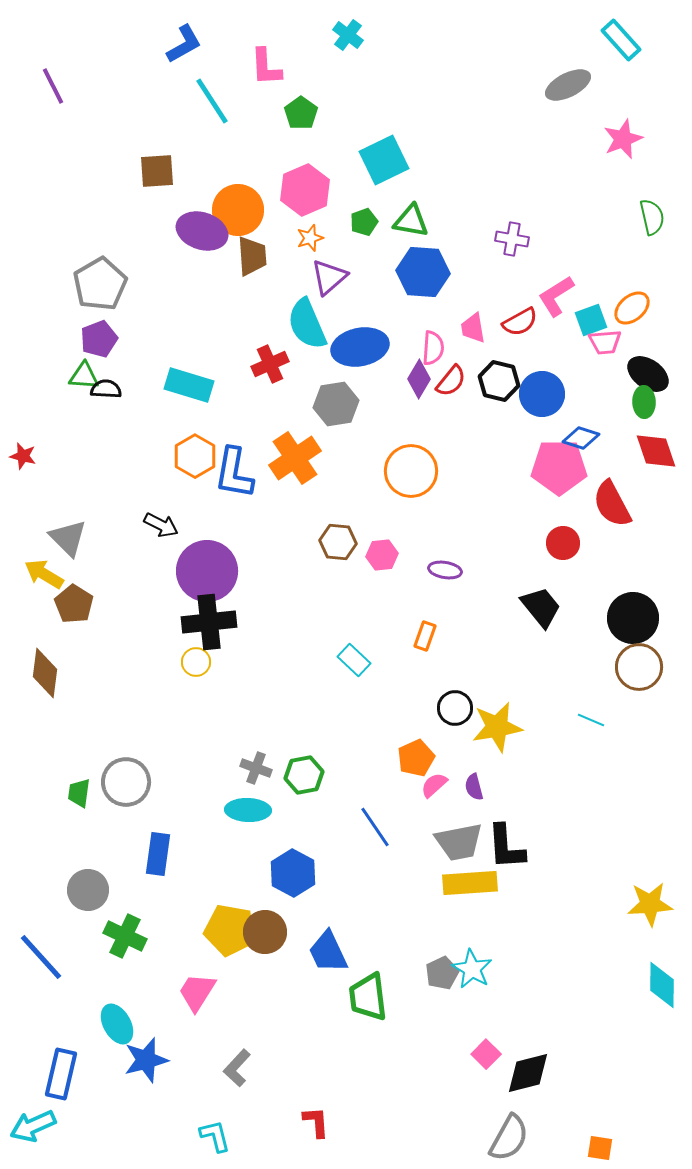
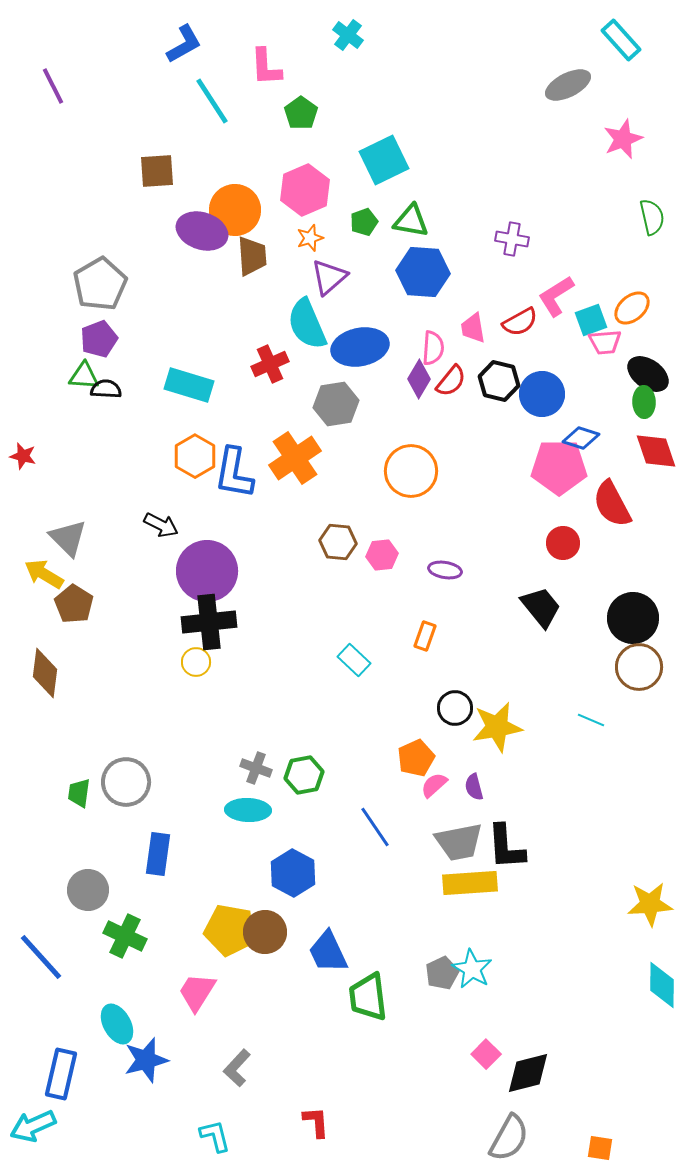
orange circle at (238, 210): moved 3 px left
